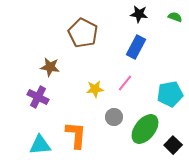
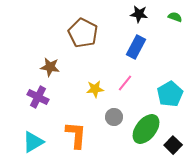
cyan pentagon: rotated 20 degrees counterclockwise
green ellipse: moved 1 px right
cyan triangle: moved 7 px left, 3 px up; rotated 25 degrees counterclockwise
